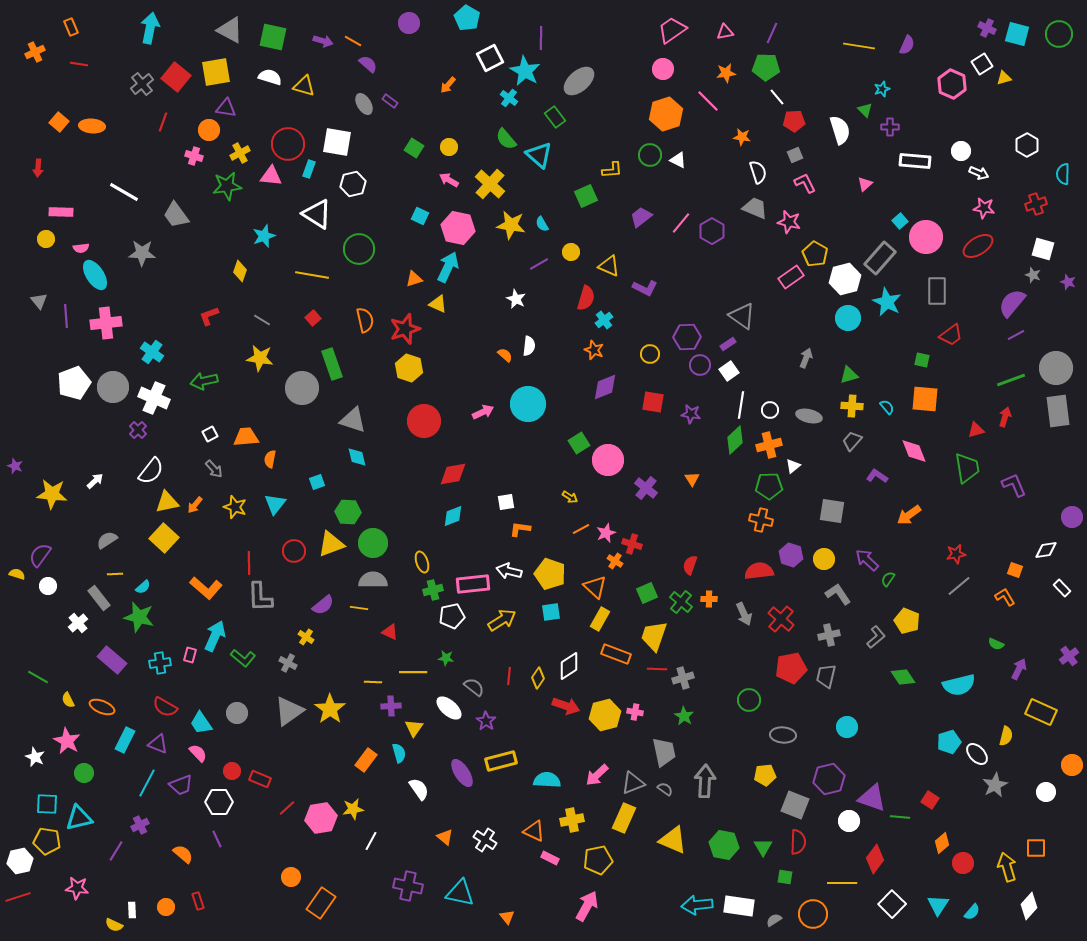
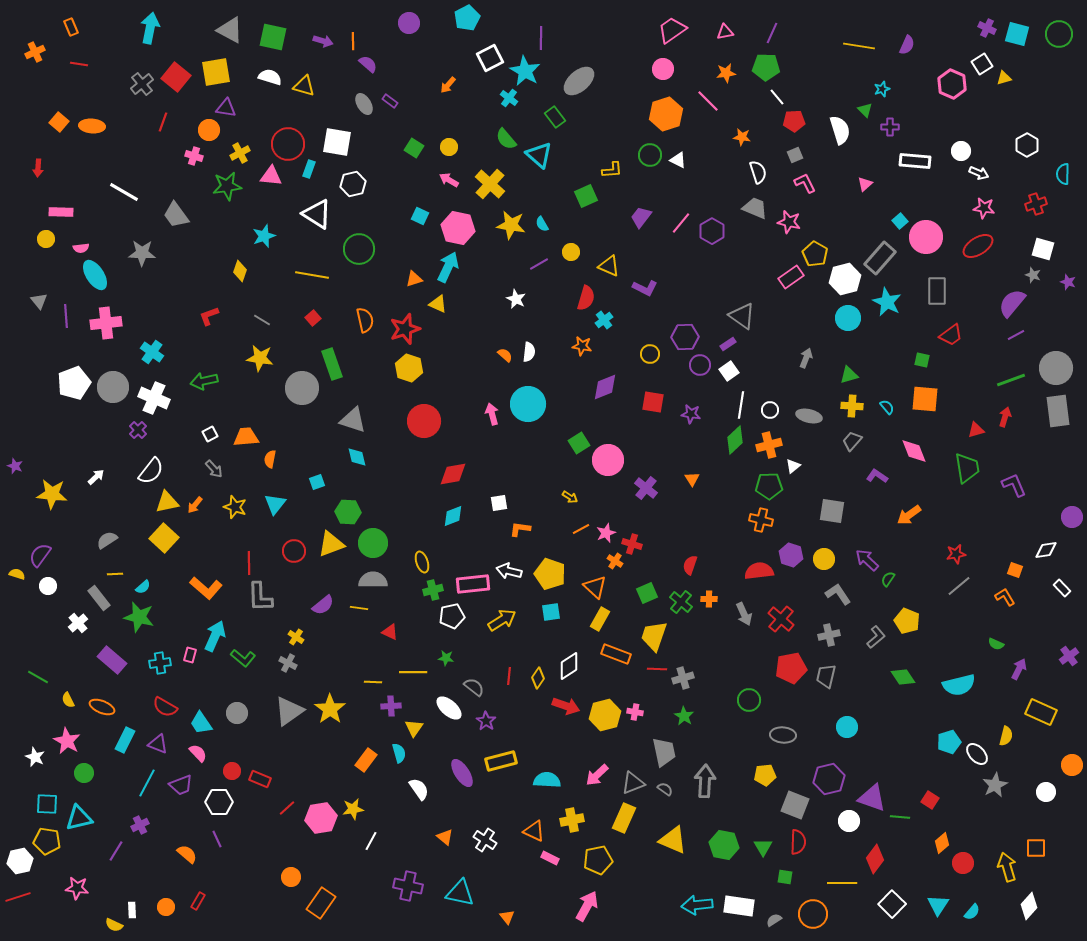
cyan pentagon at (467, 18): rotated 15 degrees clockwise
orange line at (353, 41): rotated 60 degrees clockwise
purple trapezoid at (641, 217): rotated 15 degrees counterclockwise
purple hexagon at (687, 337): moved 2 px left
white semicircle at (529, 346): moved 6 px down
orange star at (594, 350): moved 12 px left, 4 px up; rotated 12 degrees counterclockwise
pink arrow at (483, 412): moved 9 px right, 2 px down; rotated 80 degrees counterclockwise
white arrow at (95, 481): moved 1 px right, 4 px up
white square at (506, 502): moved 7 px left, 1 px down
yellow cross at (306, 637): moved 10 px left
orange semicircle at (183, 854): moved 4 px right
red rectangle at (198, 901): rotated 48 degrees clockwise
